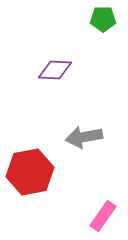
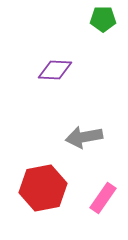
red hexagon: moved 13 px right, 16 px down
pink rectangle: moved 18 px up
